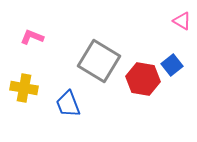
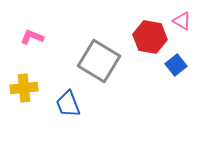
blue square: moved 4 px right
red hexagon: moved 7 px right, 42 px up
yellow cross: rotated 16 degrees counterclockwise
